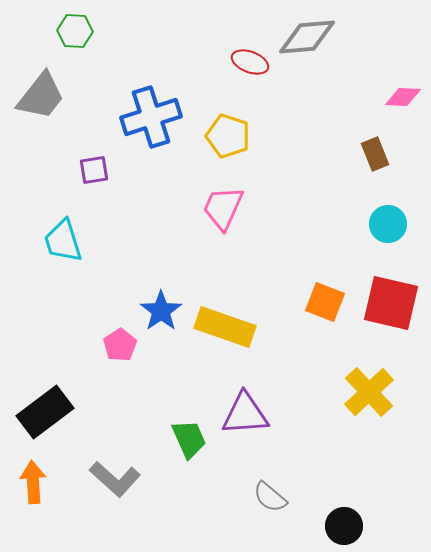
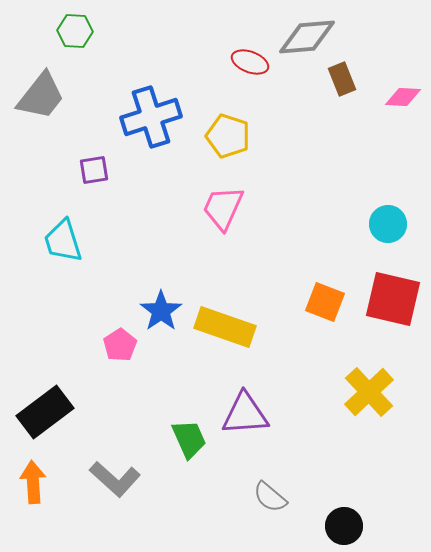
brown rectangle: moved 33 px left, 75 px up
red square: moved 2 px right, 4 px up
